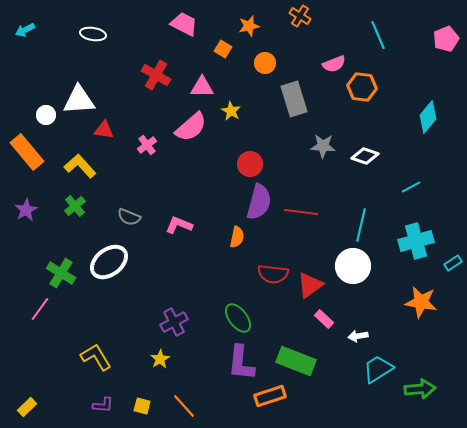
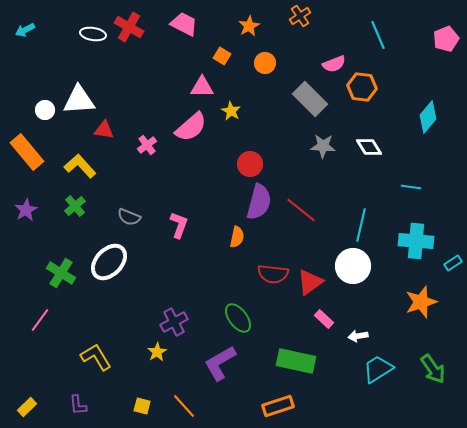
orange cross at (300, 16): rotated 25 degrees clockwise
orange star at (249, 26): rotated 15 degrees counterclockwise
orange square at (223, 49): moved 1 px left, 7 px down
red cross at (156, 75): moved 27 px left, 48 px up
gray rectangle at (294, 99): moved 16 px right; rotated 28 degrees counterclockwise
white circle at (46, 115): moved 1 px left, 5 px up
white diamond at (365, 156): moved 4 px right, 9 px up; rotated 40 degrees clockwise
cyan line at (411, 187): rotated 36 degrees clockwise
red line at (301, 212): moved 2 px up; rotated 32 degrees clockwise
pink L-shape at (179, 225): rotated 88 degrees clockwise
cyan cross at (416, 241): rotated 20 degrees clockwise
white ellipse at (109, 262): rotated 9 degrees counterclockwise
red triangle at (310, 285): moved 3 px up
orange star at (421, 302): rotated 28 degrees counterclockwise
pink line at (40, 309): moved 11 px down
yellow star at (160, 359): moved 3 px left, 7 px up
green rectangle at (296, 361): rotated 9 degrees counterclockwise
purple L-shape at (241, 363): moved 21 px left; rotated 54 degrees clockwise
green arrow at (420, 389): moved 13 px right, 20 px up; rotated 60 degrees clockwise
orange rectangle at (270, 396): moved 8 px right, 10 px down
purple L-shape at (103, 405): moved 25 px left; rotated 80 degrees clockwise
